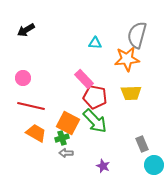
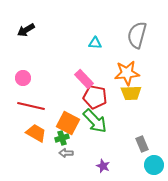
orange star: moved 14 px down
